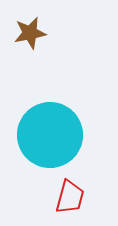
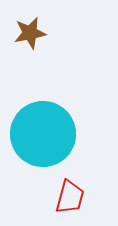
cyan circle: moved 7 px left, 1 px up
